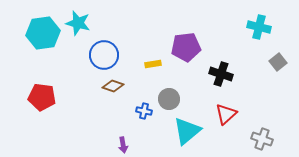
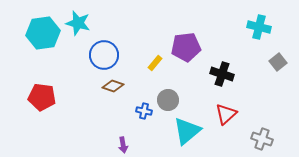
yellow rectangle: moved 2 px right, 1 px up; rotated 42 degrees counterclockwise
black cross: moved 1 px right
gray circle: moved 1 px left, 1 px down
